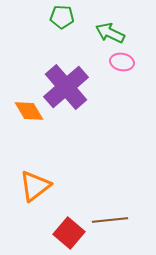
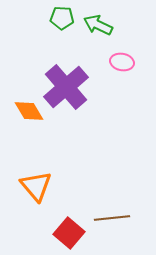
green pentagon: moved 1 px down
green arrow: moved 12 px left, 8 px up
orange triangle: moved 1 px right; rotated 32 degrees counterclockwise
brown line: moved 2 px right, 2 px up
